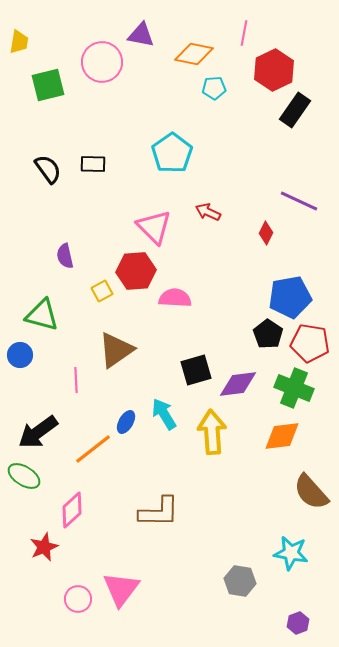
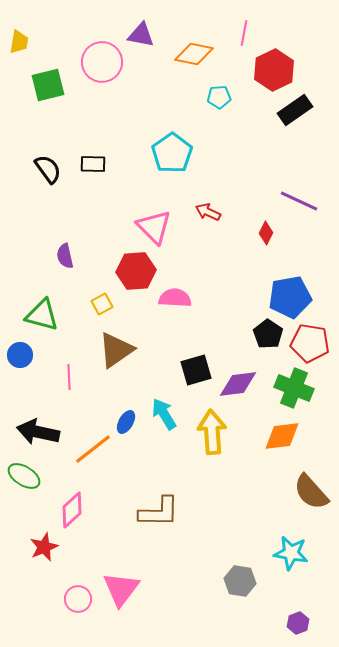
cyan pentagon at (214, 88): moved 5 px right, 9 px down
black rectangle at (295, 110): rotated 20 degrees clockwise
yellow square at (102, 291): moved 13 px down
pink line at (76, 380): moved 7 px left, 3 px up
black arrow at (38, 432): rotated 48 degrees clockwise
